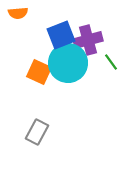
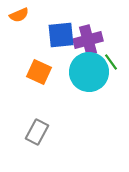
orange semicircle: moved 1 px right, 2 px down; rotated 18 degrees counterclockwise
blue square: rotated 16 degrees clockwise
cyan circle: moved 21 px right, 9 px down
